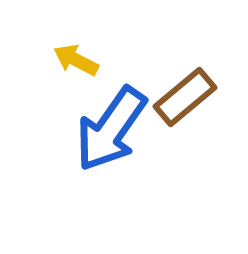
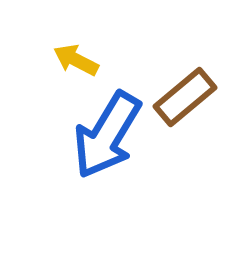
blue arrow: moved 4 px left, 6 px down; rotated 4 degrees counterclockwise
